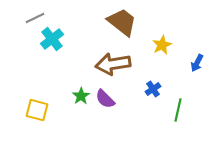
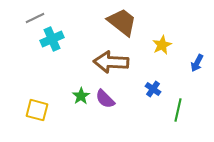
cyan cross: rotated 15 degrees clockwise
brown arrow: moved 2 px left, 2 px up; rotated 12 degrees clockwise
blue cross: rotated 21 degrees counterclockwise
